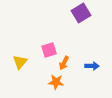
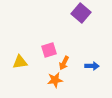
purple square: rotated 18 degrees counterclockwise
yellow triangle: rotated 42 degrees clockwise
orange star: moved 1 px left, 2 px up; rotated 14 degrees counterclockwise
